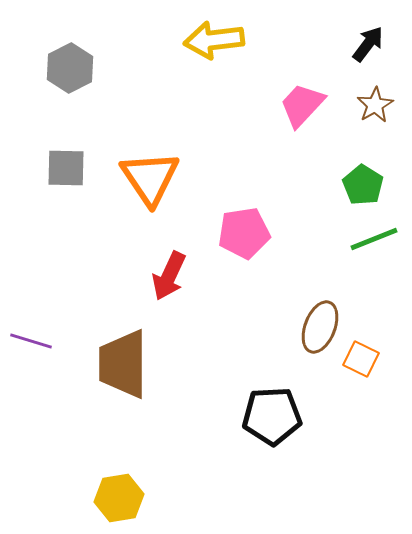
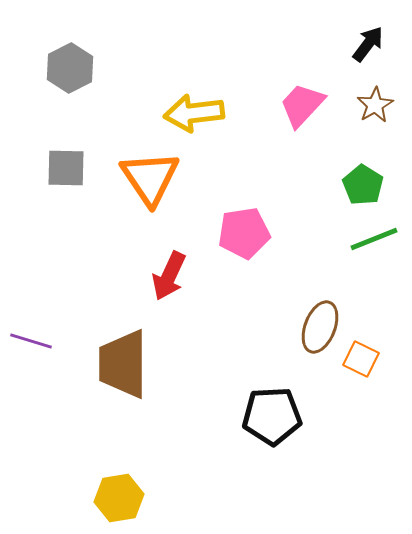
yellow arrow: moved 20 px left, 73 px down
